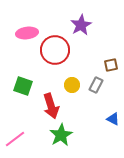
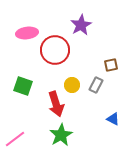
red arrow: moved 5 px right, 2 px up
